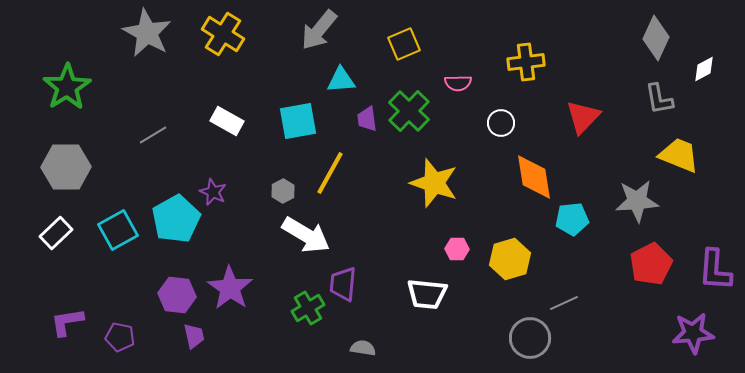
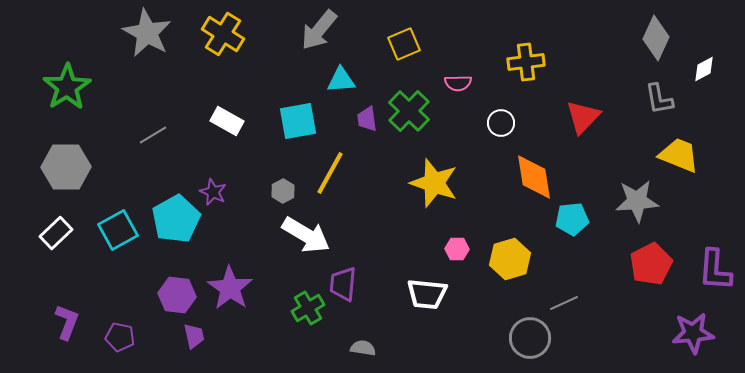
purple L-shape at (67, 322): rotated 120 degrees clockwise
